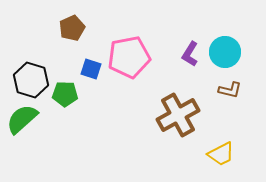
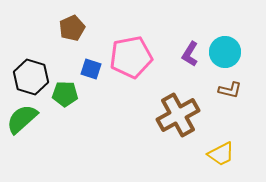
pink pentagon: moved 2 px right
black hexagon: moved 3 px up
